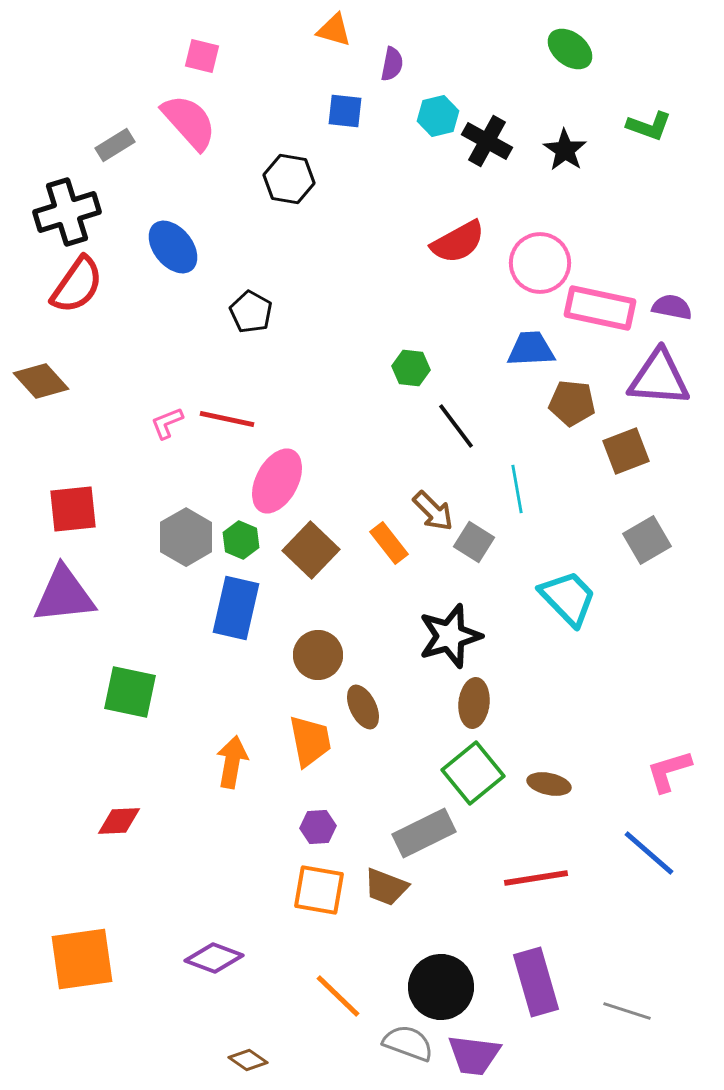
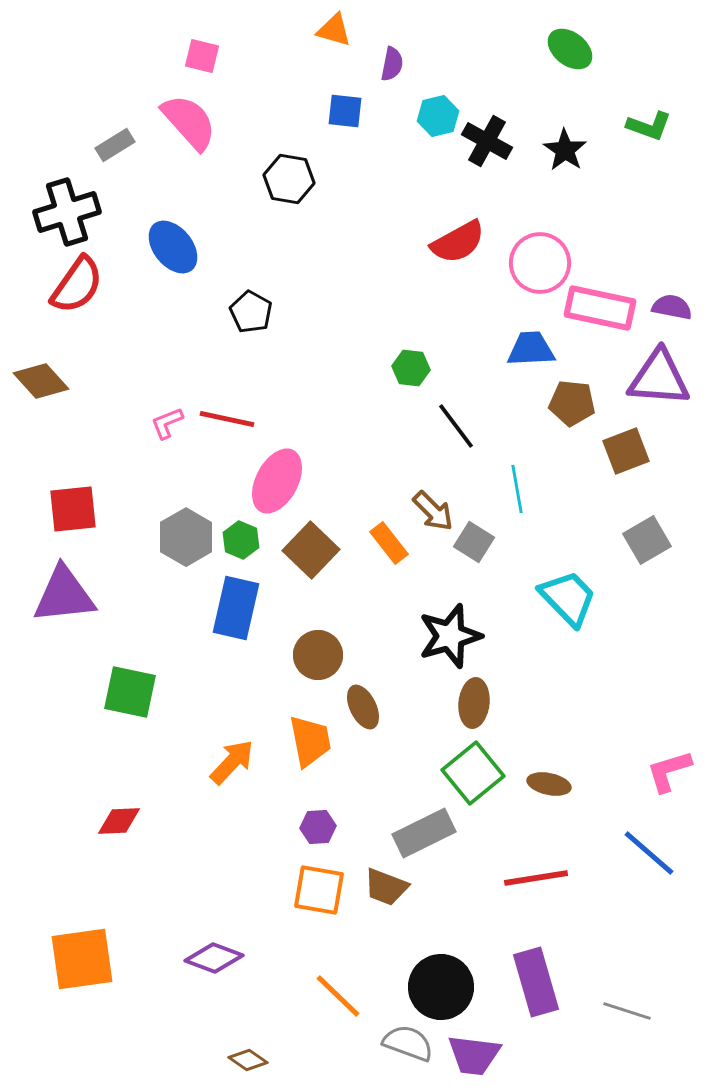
orange arrow at (232, 762): rotated 33 degrees clockwise
